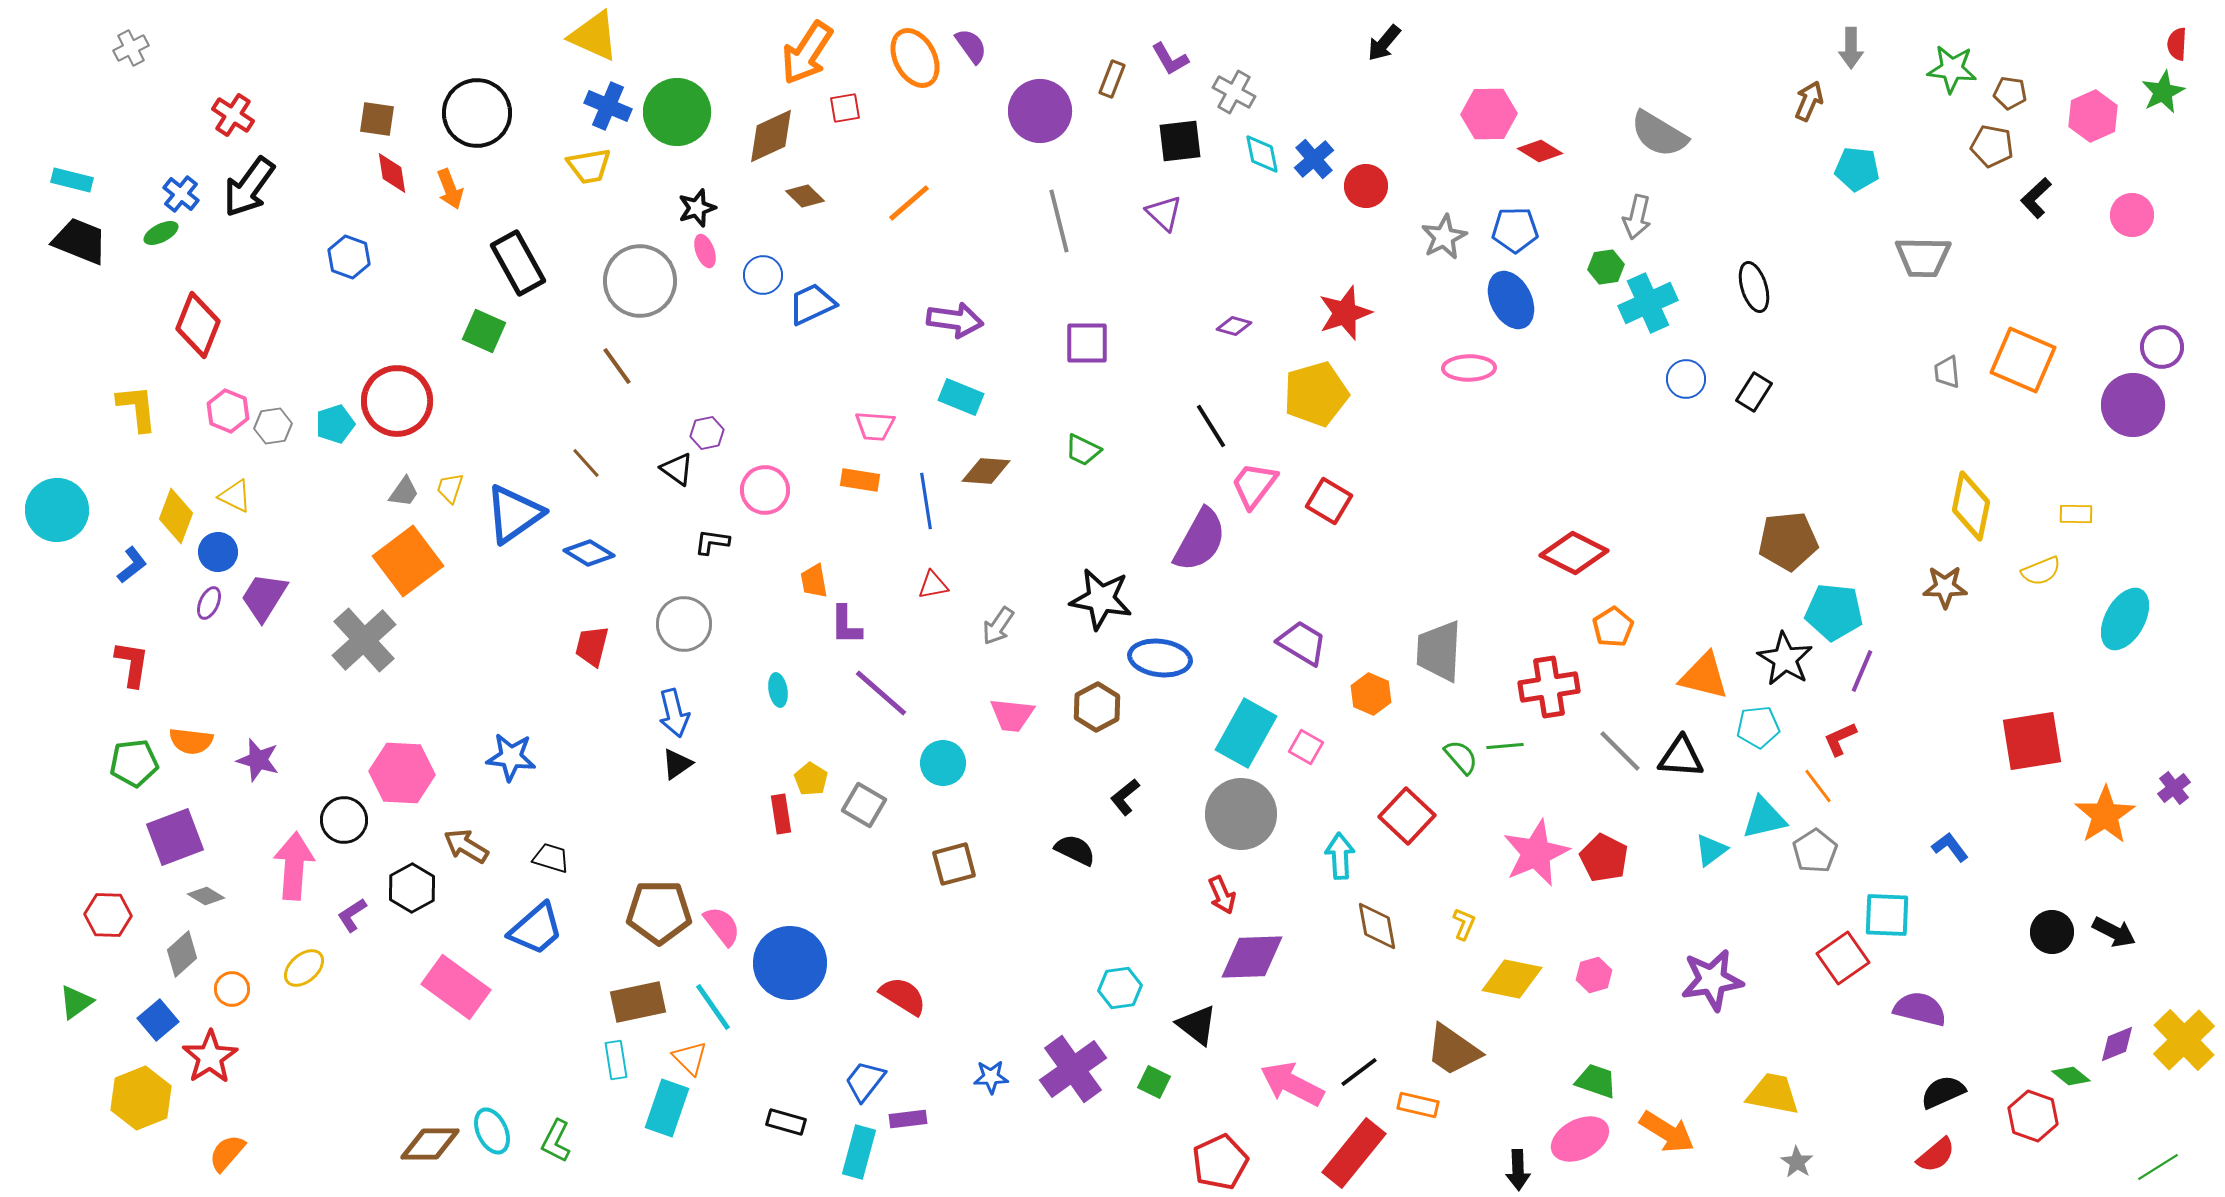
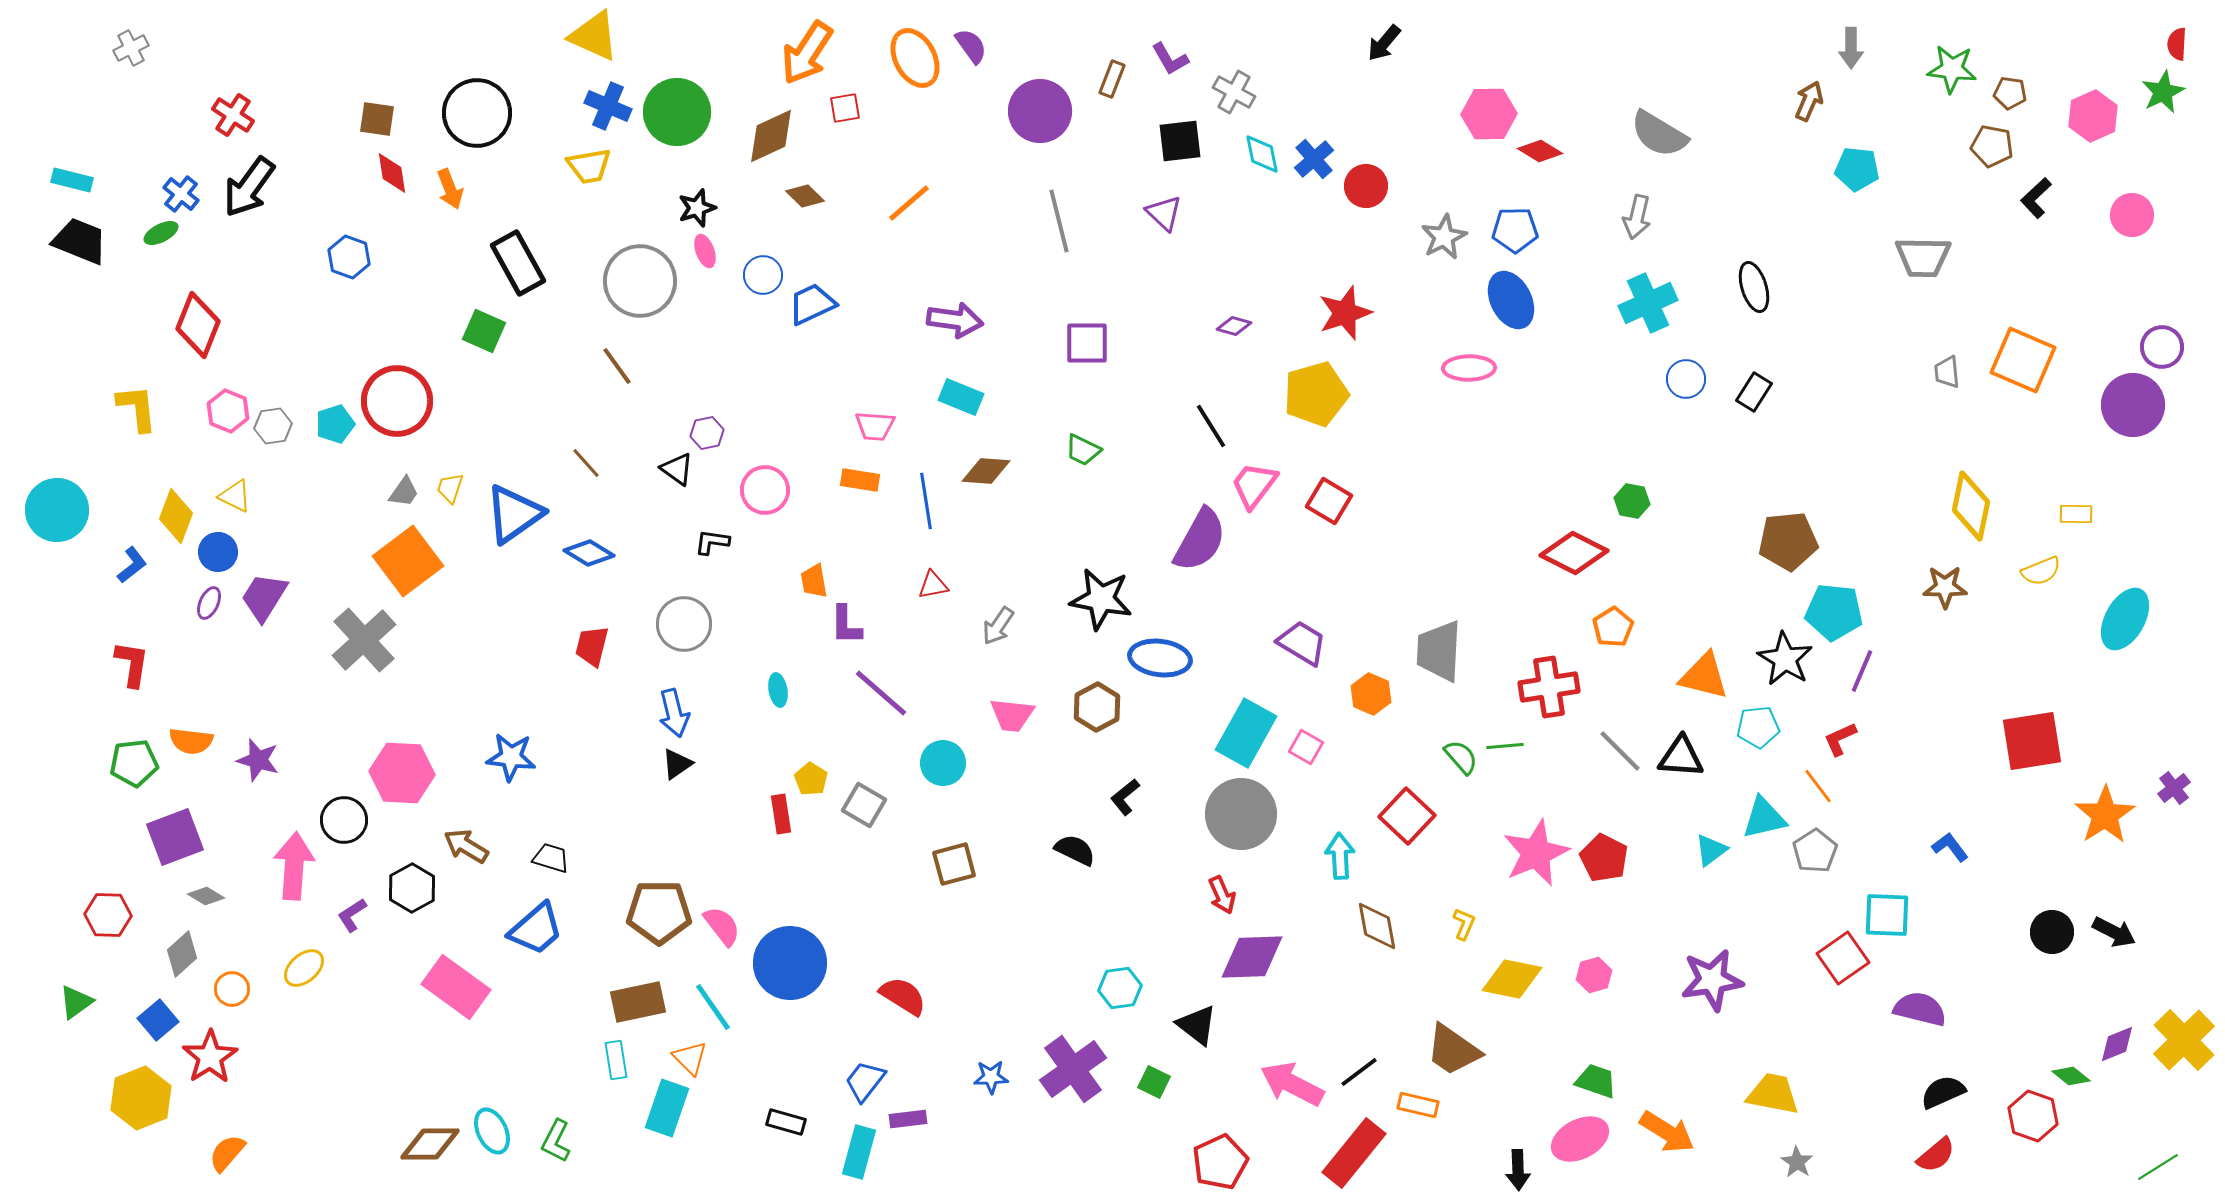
green hexagon at (1606, 267): moved 26 px right, 234 px down; rotated 20 degrees clockwise
